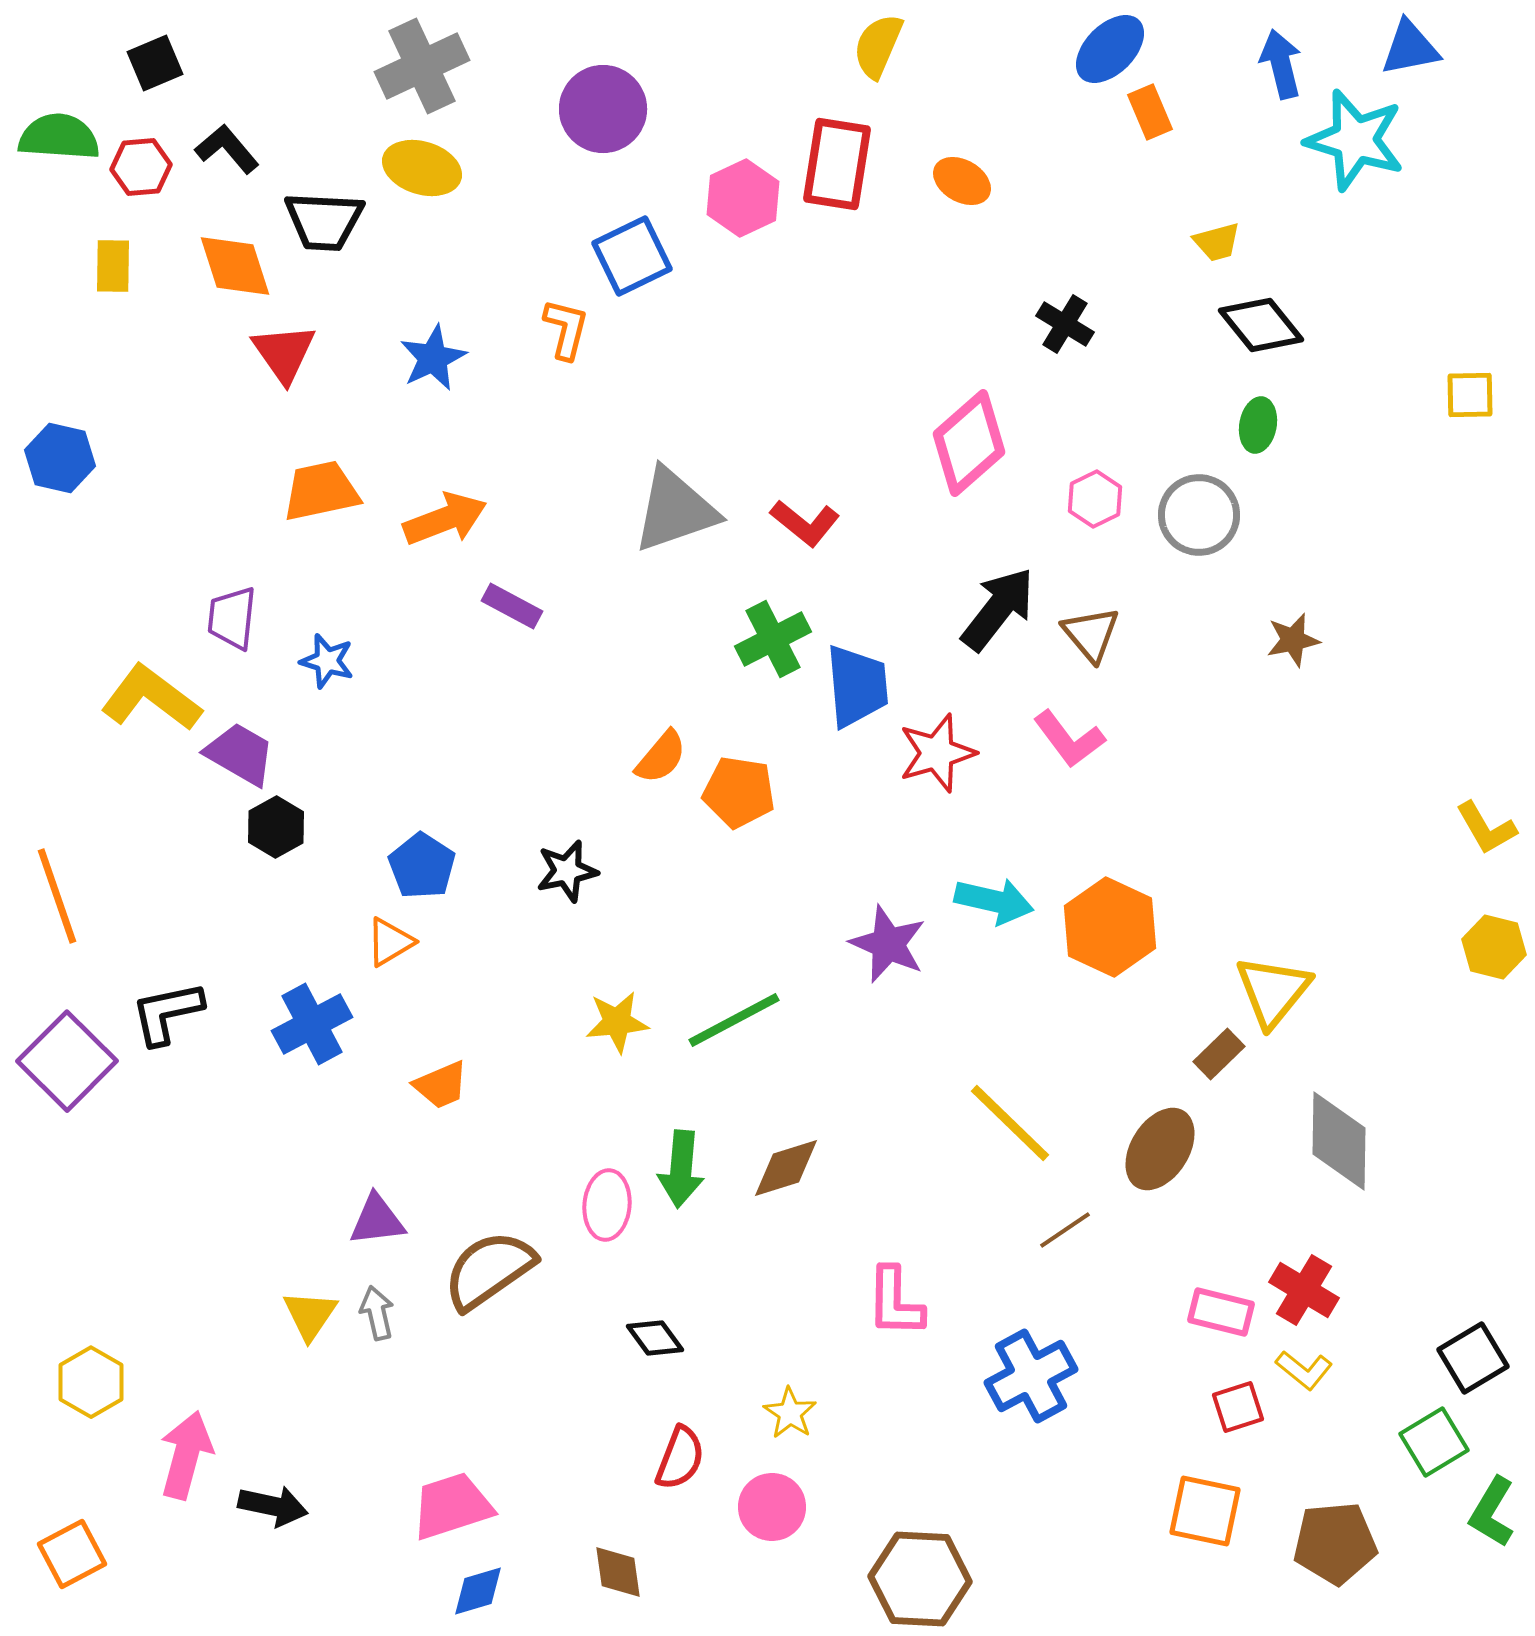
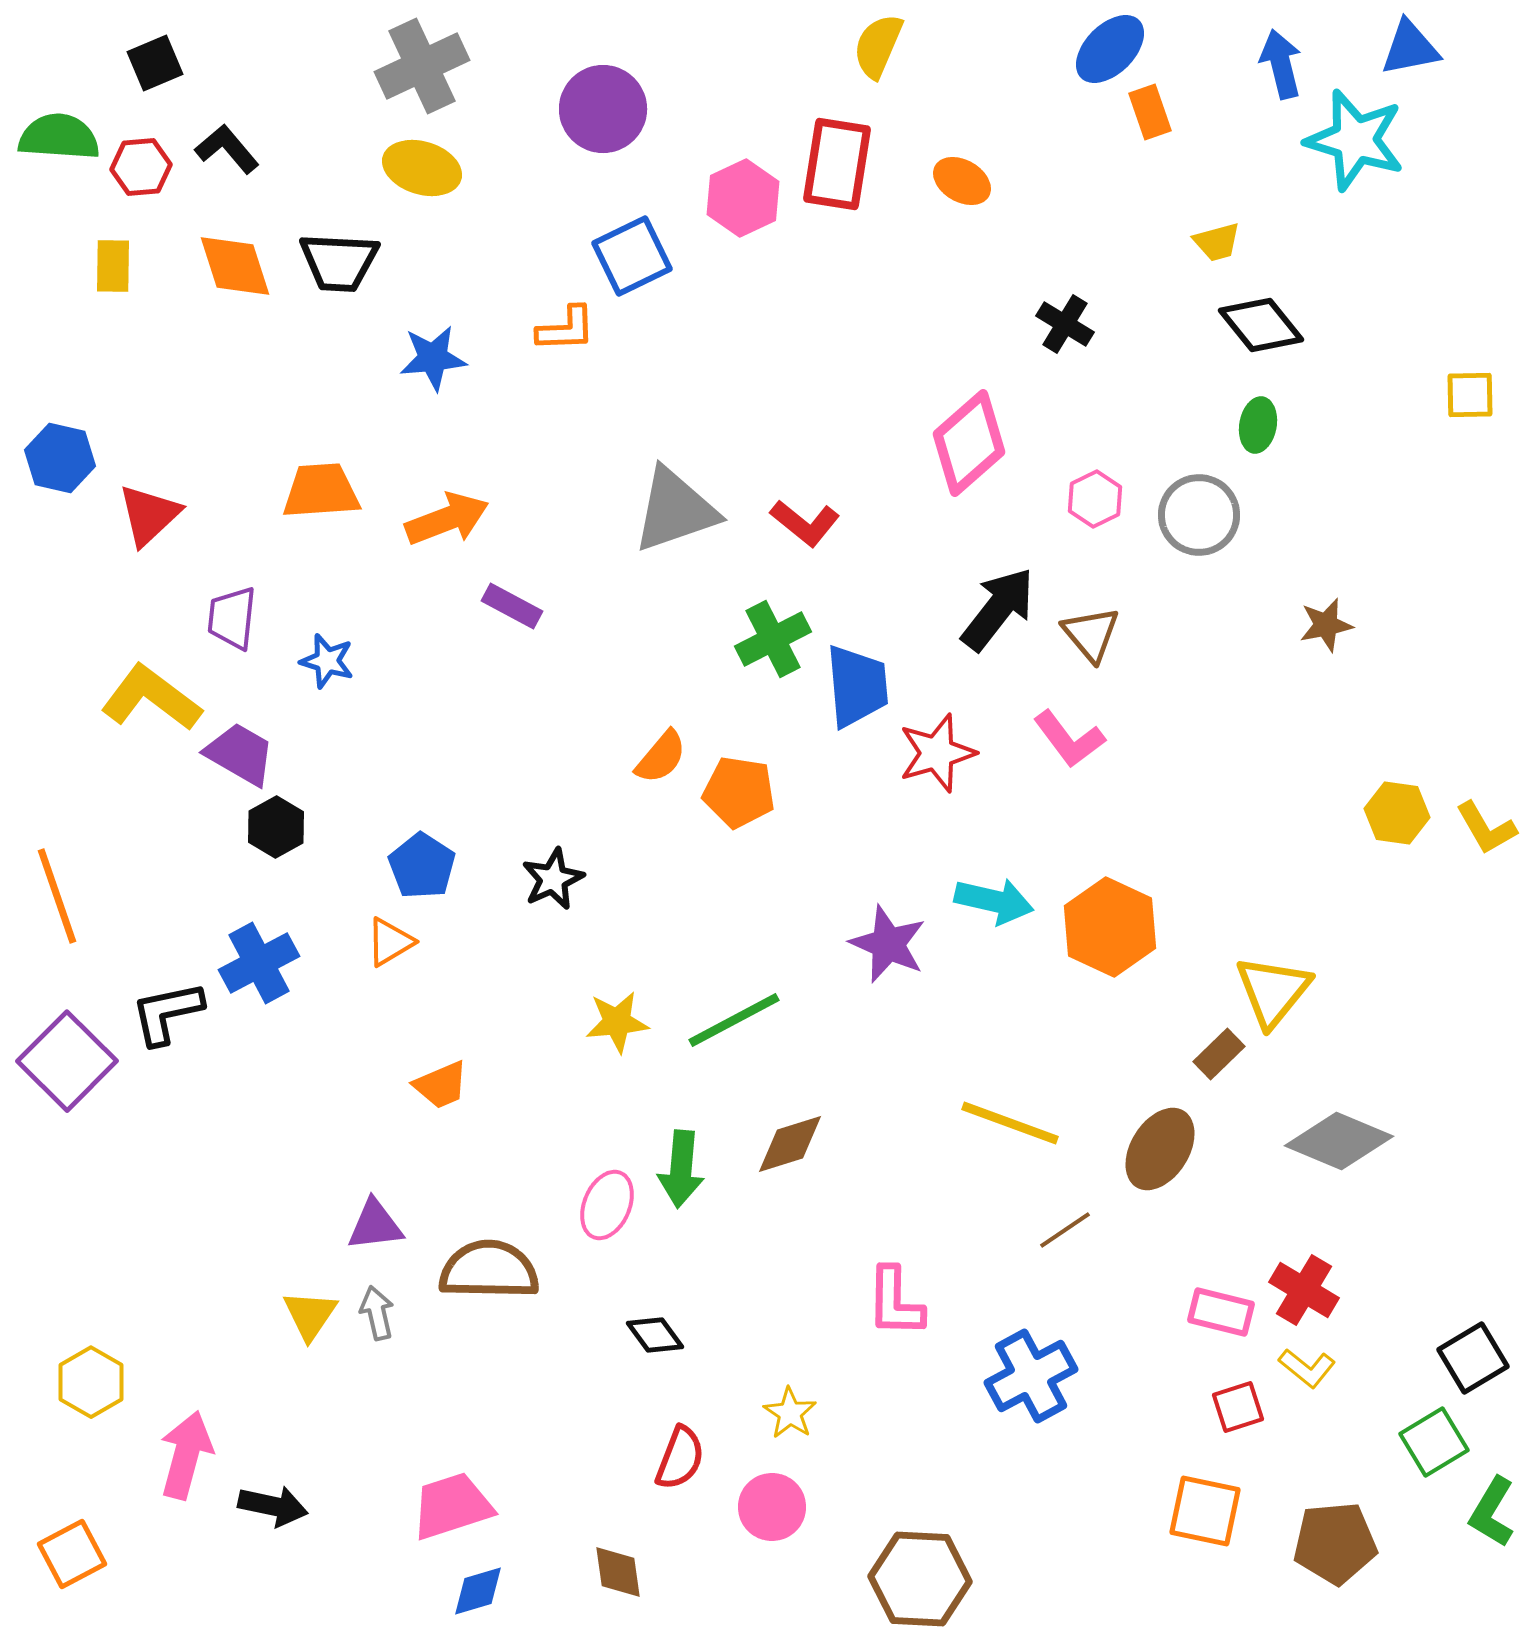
orange rectangle at (1150, 112): rotated 4 degrees clockwise
black trapezoid at (324, 221): moved 15 px right, 41 px down
orange L-shape at (566, 329): rotated 74 degrees clockwise
red triangle at (284, 353): moved 135 px left, 162 px down; rotated 22 degrees clockwise
blue star at (433, 358): rotated 20 degrees clockwise
orange trapezoid at (321, 491): rotated 8 degrees clockwise
orange arrow at (445, 519): moved 2 px right
brown star at (1293, 640): moved 33 px right, 15 px up
black star at (567, 871): moved 14 px left, 8 px down; rotated 12 degrees counterclockwise
yellow hexagon at (1494, 947): moved 97 px left, 134 px up; rotated 6 degrees counterclockwise
blue cross at (312, 1024): moved 53 px left, 61 px up
yellow line at (1010, 1123): rotated 24 degrees counterclockwise
gray diamond at (1339, 1141): rotated 68 degrees counterclockwise
brown diamond at (786, 1168): moved 4 px right, 24 px up
pink ellipse at (607, 1205): rotated 18 degrees clockwise
purple triangle at (377, 1220): moved 2 px left, 5 px down
brown semicircle at (489, 1270): rotated 36 degrees clockwise
black diamond at (655, 1338): moved 3 px up
yellow L-shape at (1304, 1370): moved 3 px right, 2 px up
